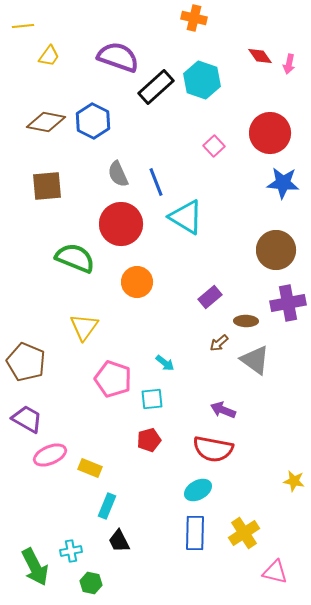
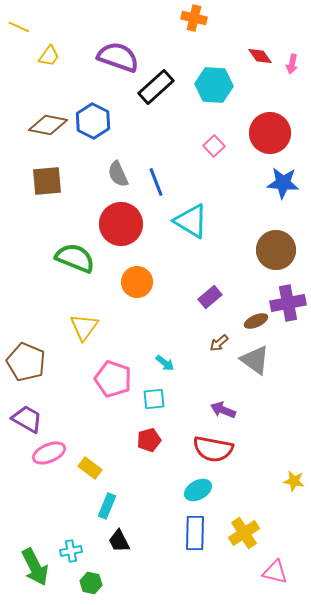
yellow line at (23, 26): moved 4 px left, 1 px down; rotated 30 degrees clockwise
pink arrow at (289, 64): moved 3 px right
cyan hexagon at (202, 80): moved 12 px right, 5 px down; rotated 15 degrees counterclockwise
brown diamond at (46, 122): moved 2 px right, 3 px down
brown square at (47, 186): moved 5 px up
cyan triangle at (186, 217): moved 5 px right, 4 px down
brown ellipse at (246, 321): moved 10 px right; rotated 25 degrees counterclockwise
cyan square at (152, 399): moved 2 px right
pink ellipse at (50, 455): moved 1 px left, 2 px up
yellow rectangle at (90, 468): rotated 15 degrees clockwise
